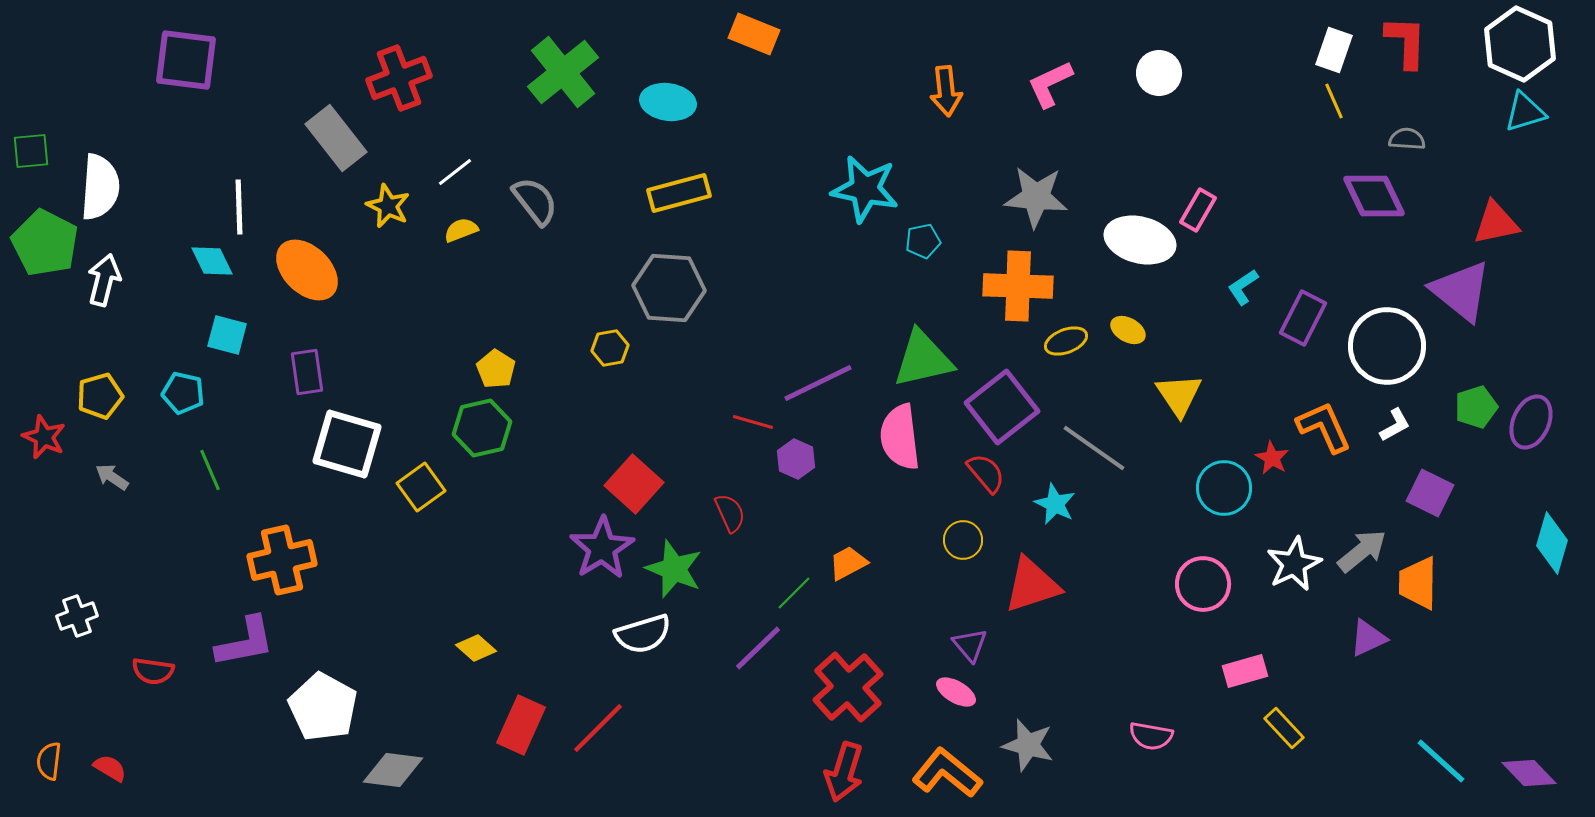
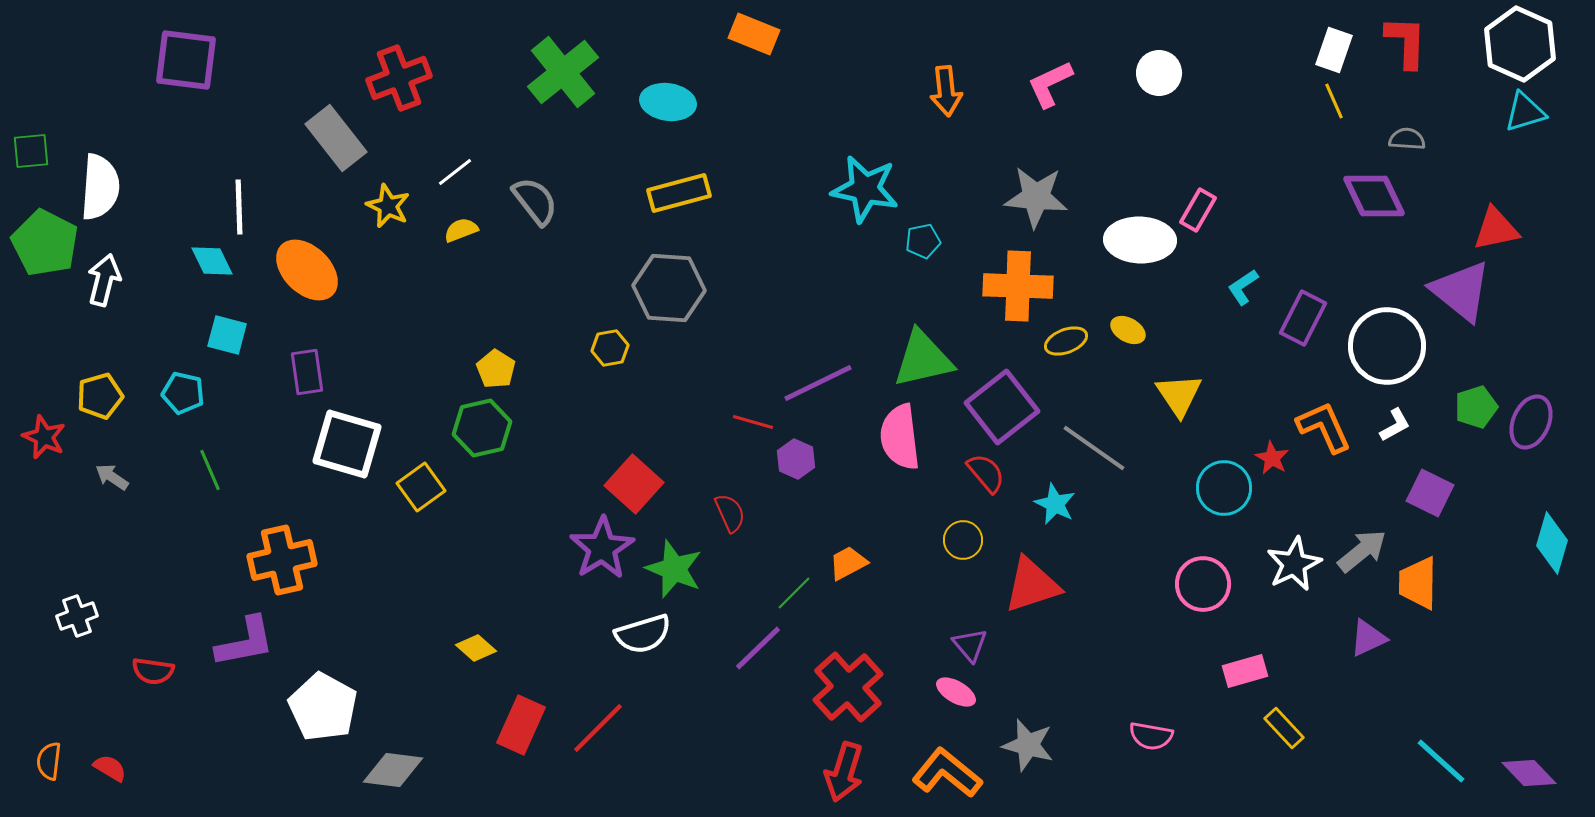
red triangle at (1496, 223): moved 6 px down
white ellipse at (1140, 240): rotated 12 degrees counterclockwise
